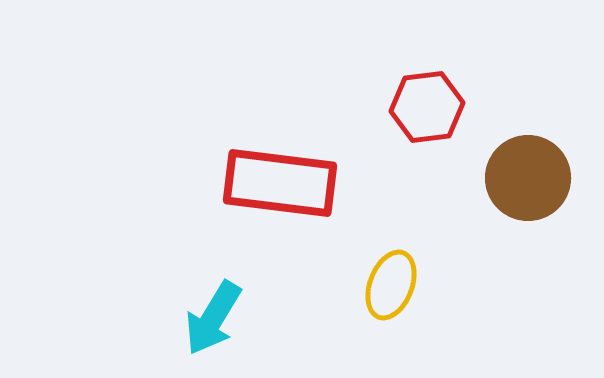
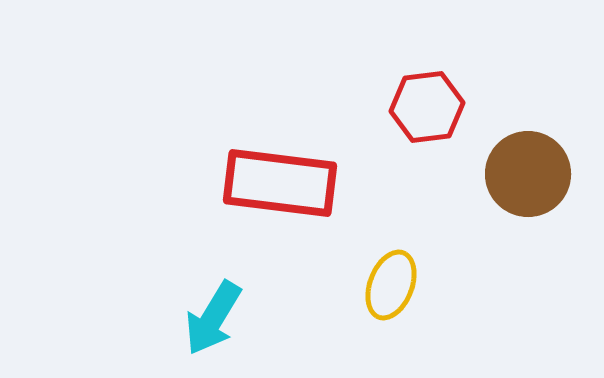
brown circle: moved 4 px up
